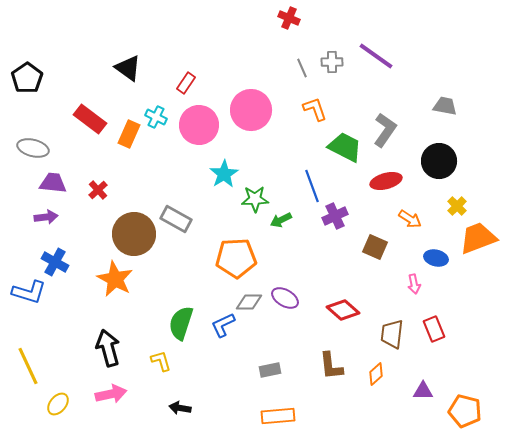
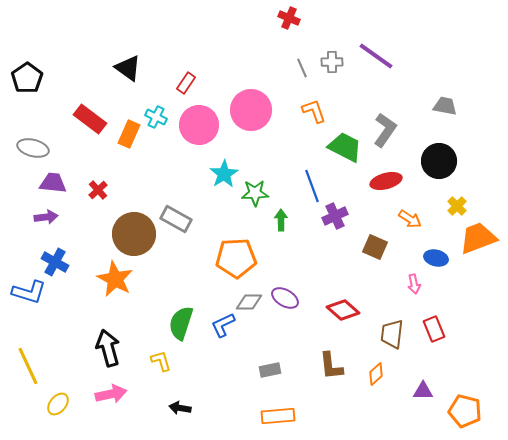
orange L-shape at (315, 109): moved 1 px left, 2 px down
green star at (255, 199): moved 6 px up
green arrow at (281, 220): rotated 115 degrees clockwise
